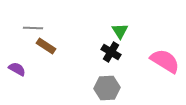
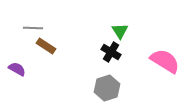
gray hexagon: rotated 15 degrees counterclockwise
